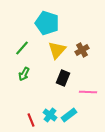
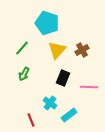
pink line: moved 1 px right, 5 px up
cyan cross: moved 12 px up
